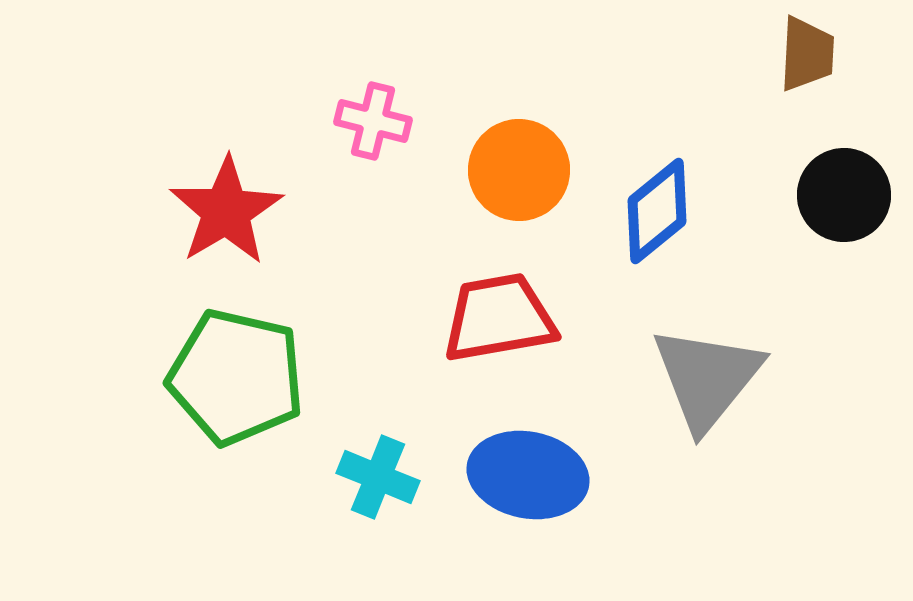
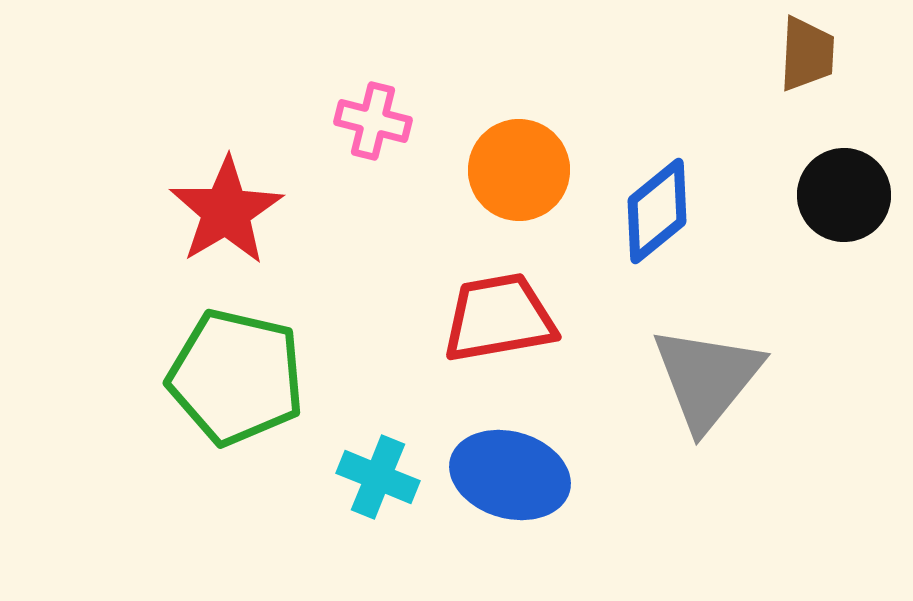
blue ellipse: moved 18 px left; rotated 5 degrees clockwise
